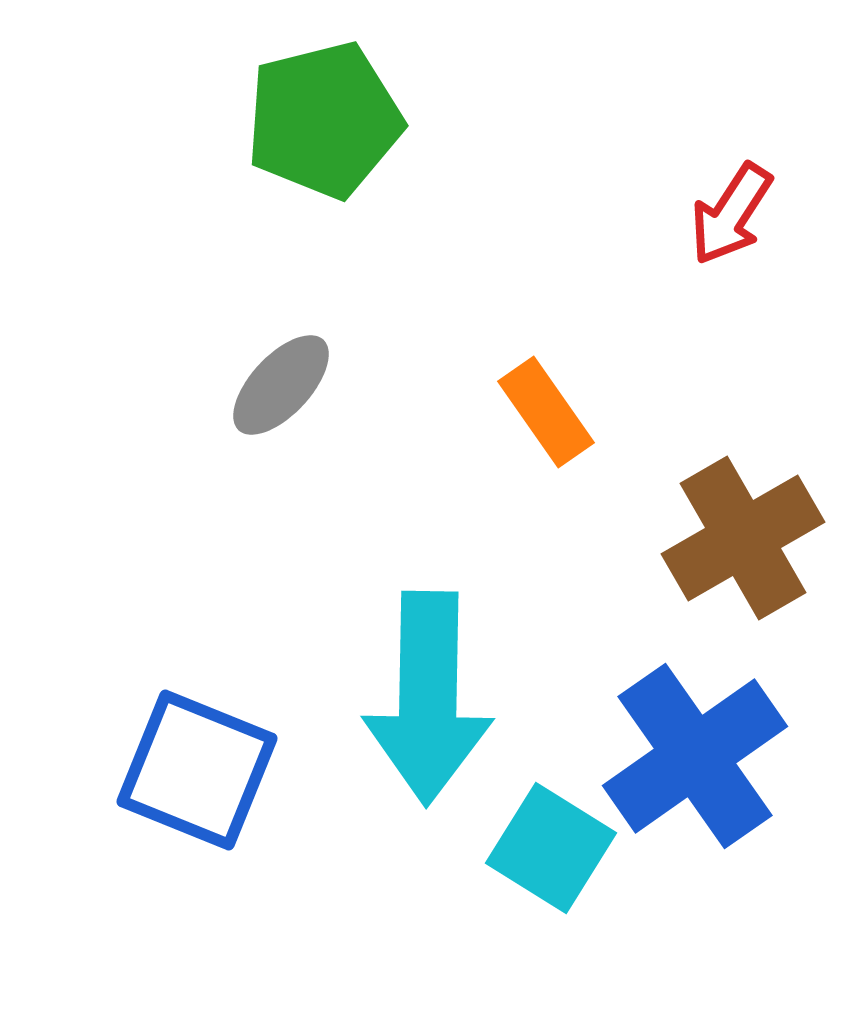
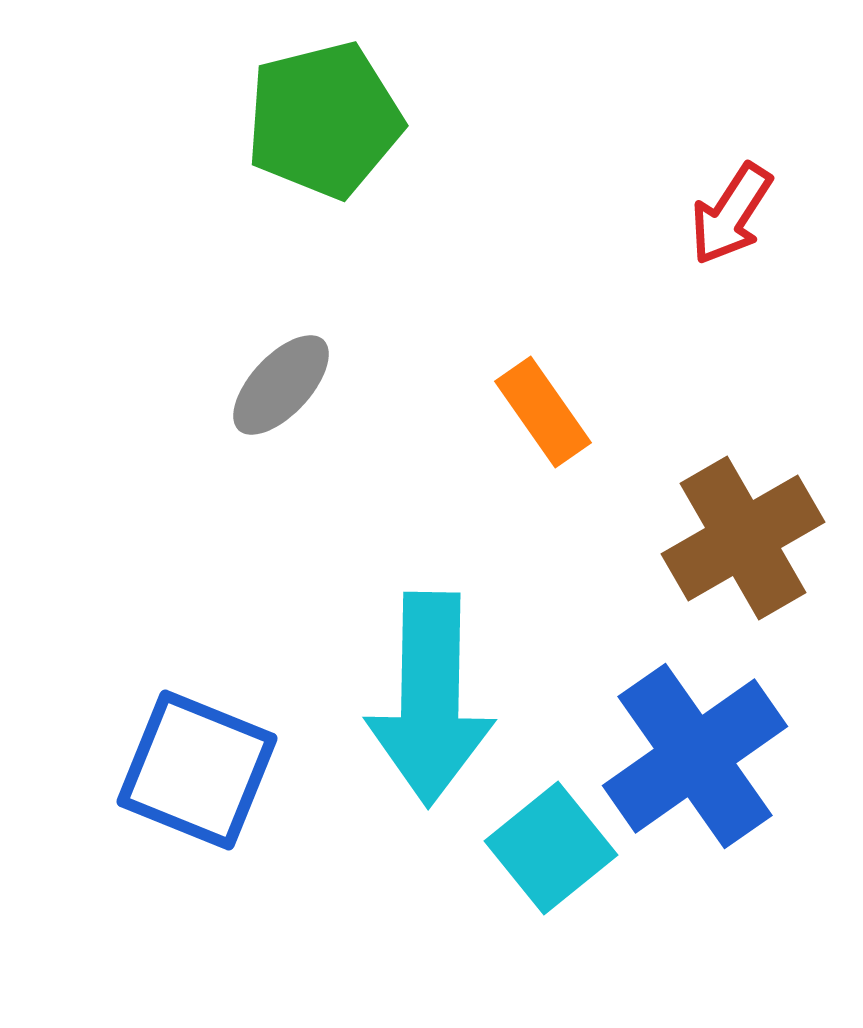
orange rectangle: moved 3 px left
cyan arrow: moved 2 px right, 1 px down
cyan square: rotated 19 degrees clockwise
